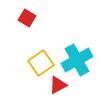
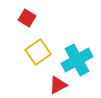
yellow square: moved 3 px left, 11 px up
